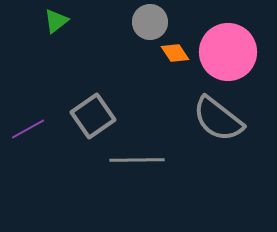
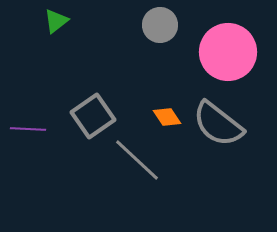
gray circle: moved 10 px right, 3 px down
orange diamond: moved 8 px left, 64 px down
gray semicircle: moved 5 px down
purple line: rotated 32 degrees clockwise
gray line: rotated 44 degrees clockwise
